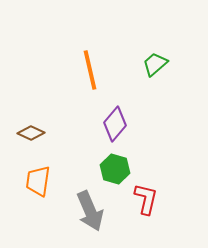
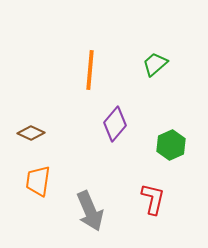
orange line: rotated 18 degrees clockwise
green hexagon: moved 56 px right, 24 px up; rotated 20 degrees clockwise
red L-shape: moved 7 px right
